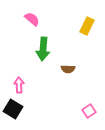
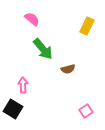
green arrow: rotated 45 degrees counterclockwise
brown semicircle: rotated 16 degrees counterclockwise
pink arrow: moved 4 px right
pink square: moved 3 px left
